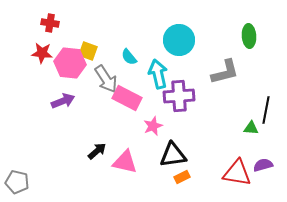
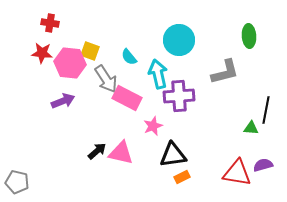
yellow square: moved 2 px right
pink triangle: moved 4 px left, 9 px up
